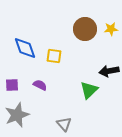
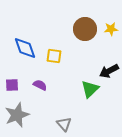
black arrow: rotated 18 degrees counterclockwise
green triangle: moved 1 px right, 1 px up
